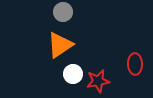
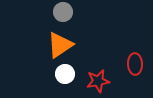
white circle: moved 8 px left
